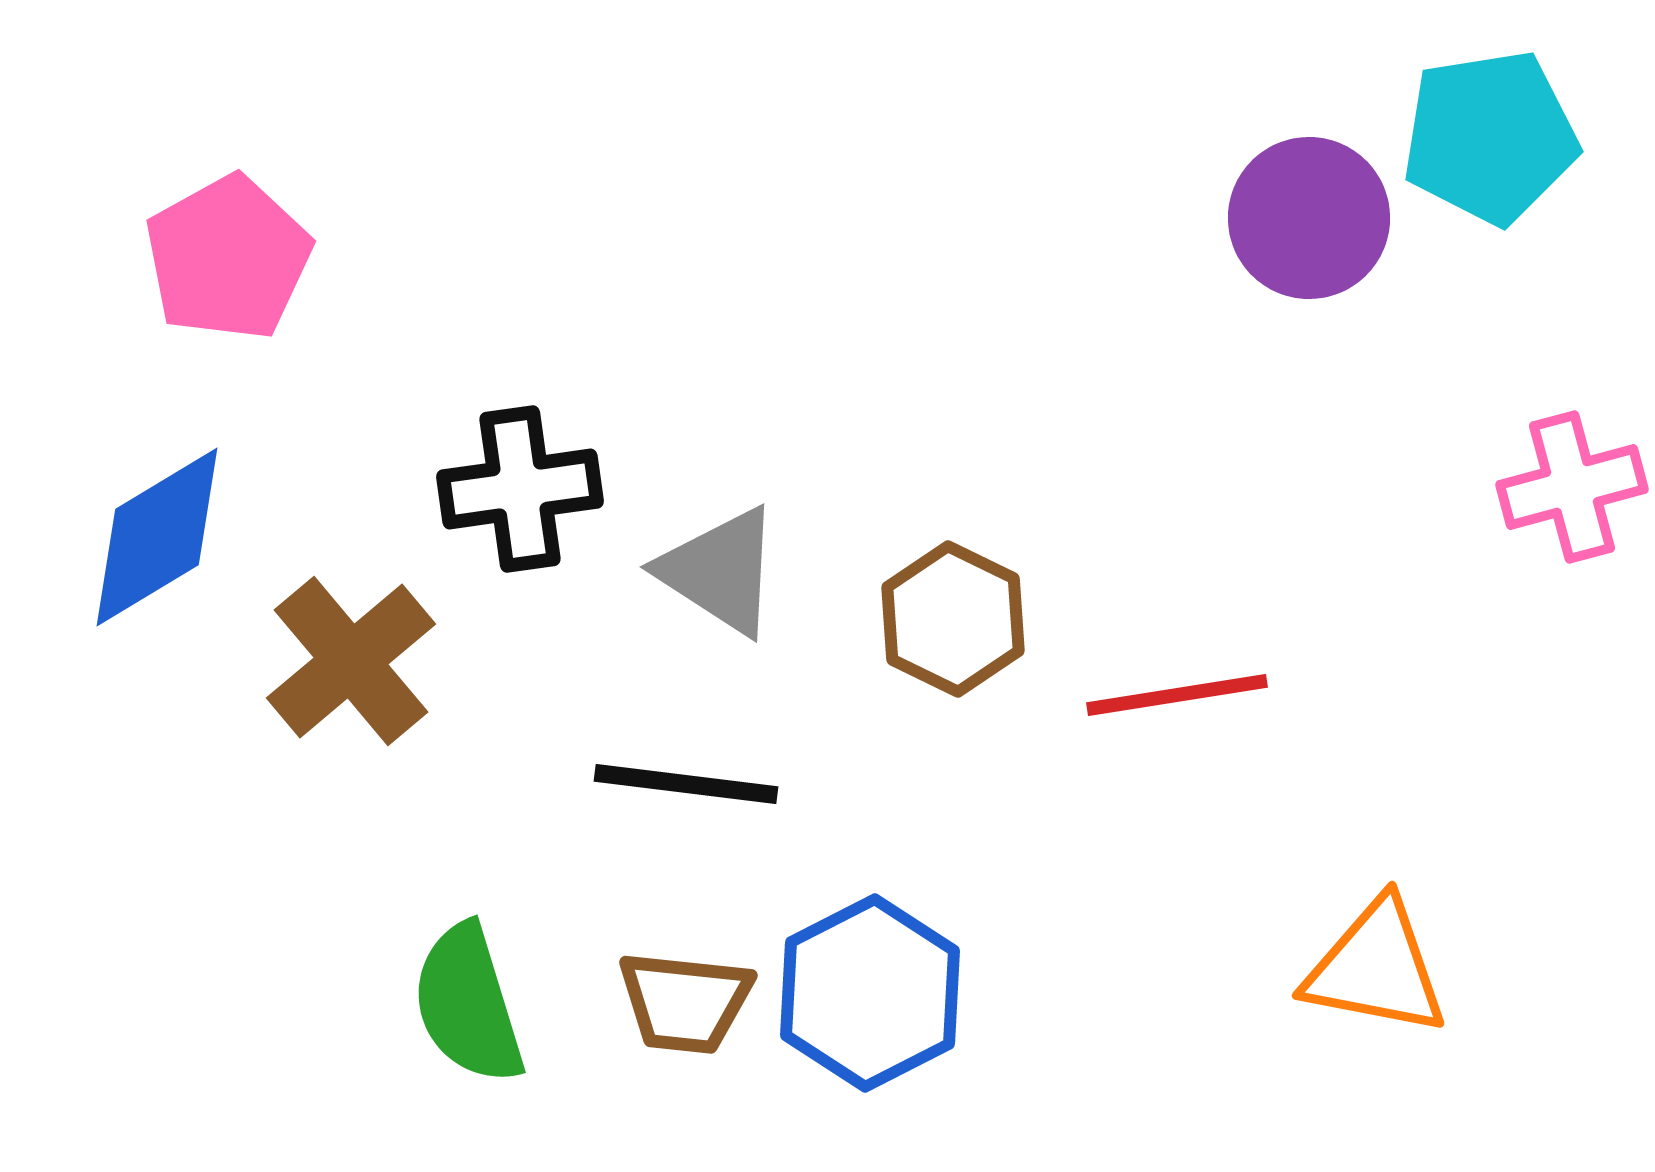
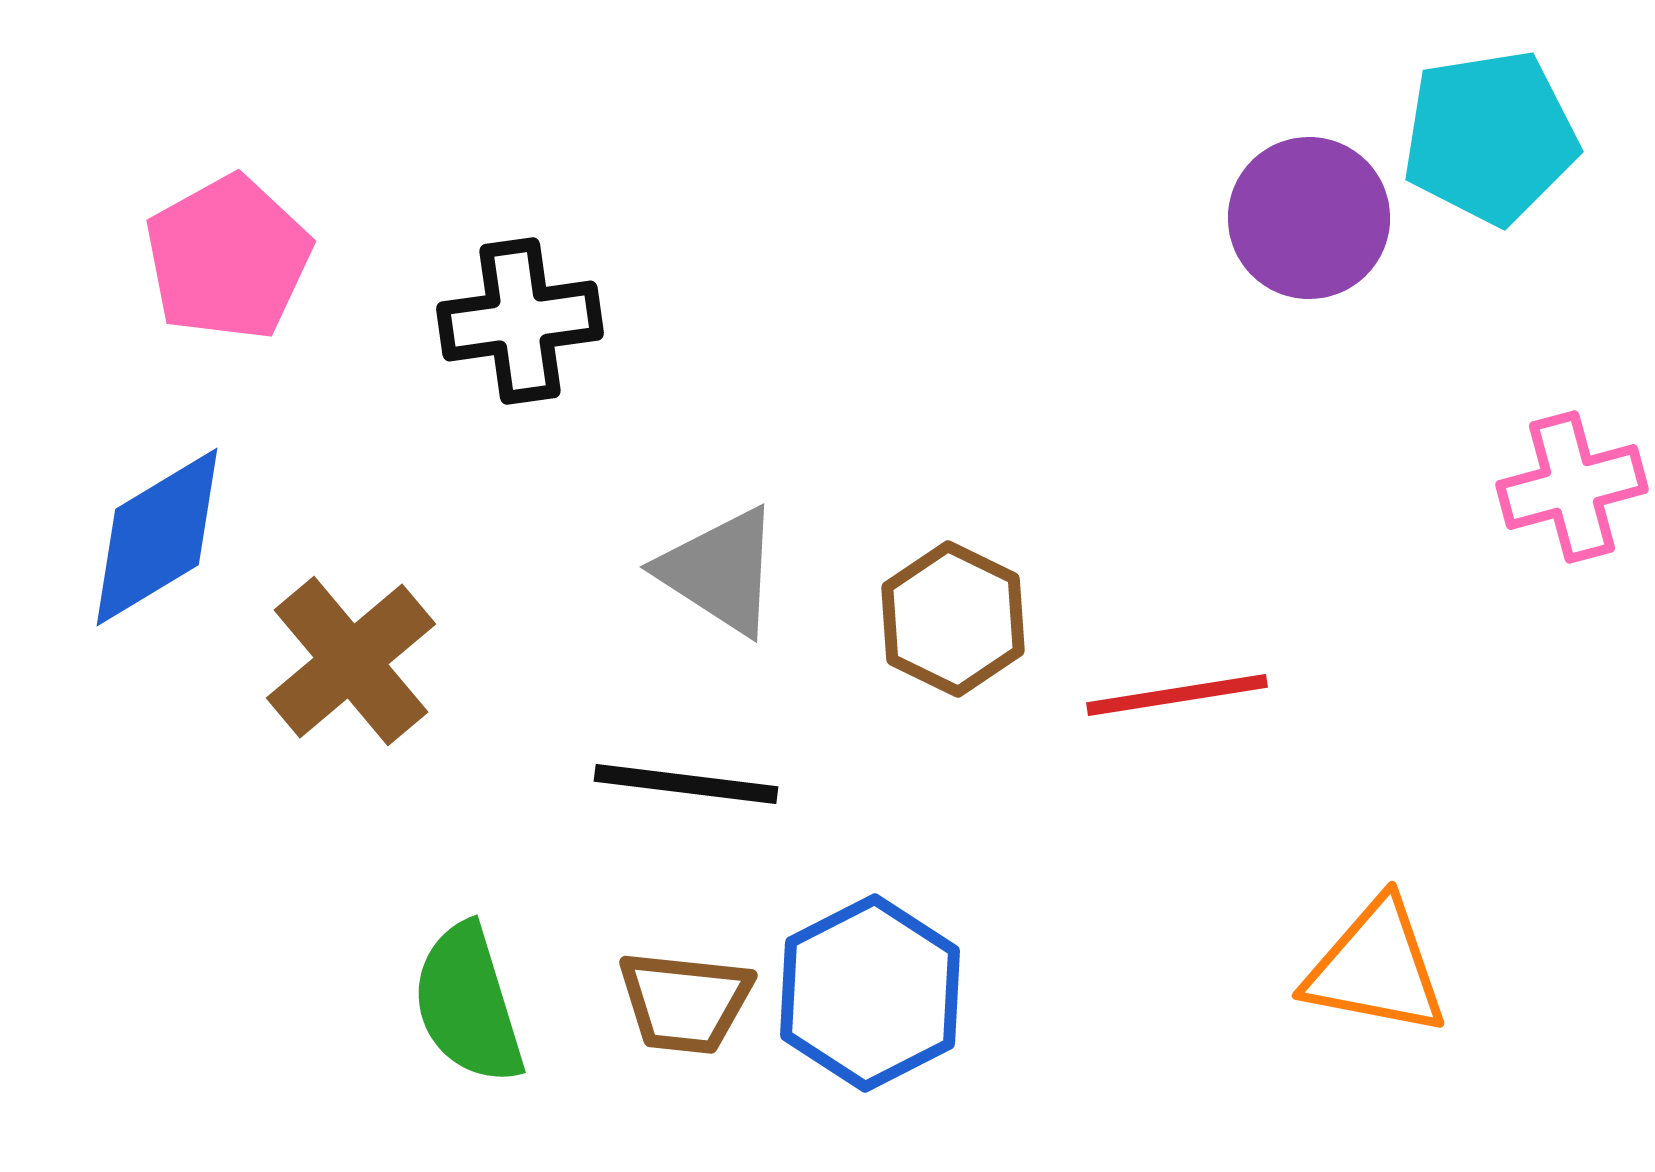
black cross: moved 168 px up
